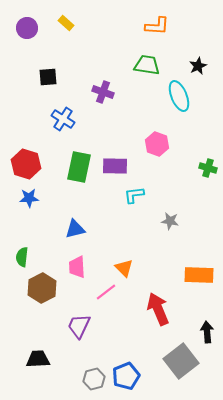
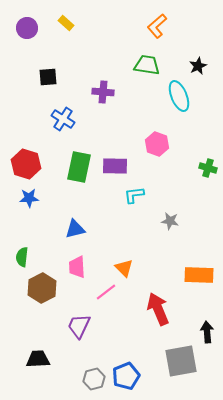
orange L-shape: rotated 135 degrees clockwise
purple cross: rotated 15 degrees counterclockwise
gray square: rotated 28 degrees clockwise
